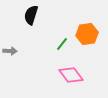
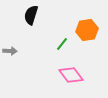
orange hexagon: moved 4 px up
